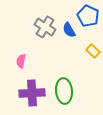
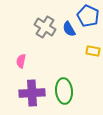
blue semicircle: moved 1 px up
yellow rectangle: rotated 32 degrees counterclockwise
